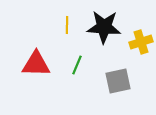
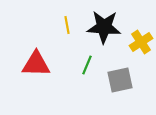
yellow line: rotated 12 degrees counterclockwise
yellow cross: rotated 15 degrees counterclockwise
green line: moved 10 px right
gray square: moved 2 px right, 1 px up
